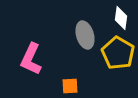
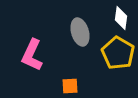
gray ellipse: moved 5 px left, 3 px up
pink L-shape: moved 1 px right, 4 px up
